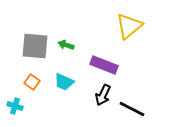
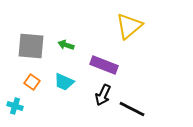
gray square: moved 4 px left
